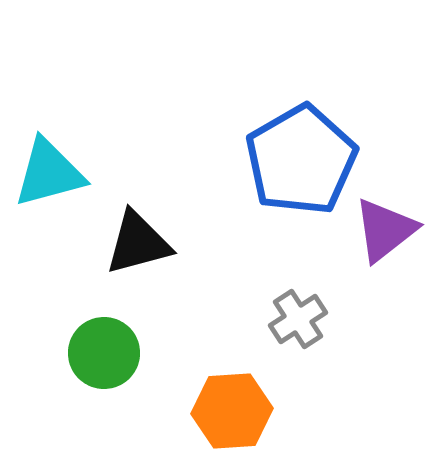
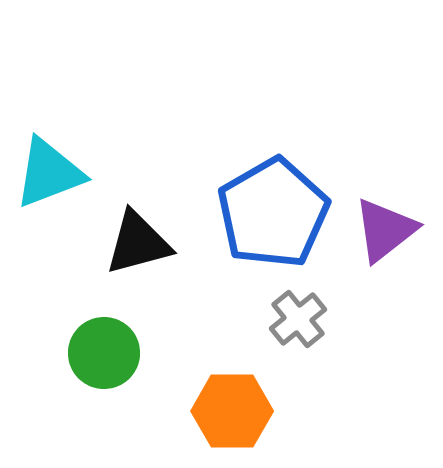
blue pentagon: moved 28 px left, 53 px down
cyan triangle: rotated 6 degrees counterclockwise
gray cross: rotated 6 degrees counterclockwise
orange hexagon: rotated 4 degrees clockwise
